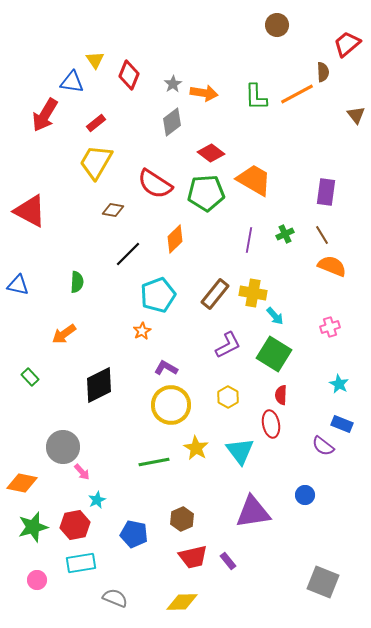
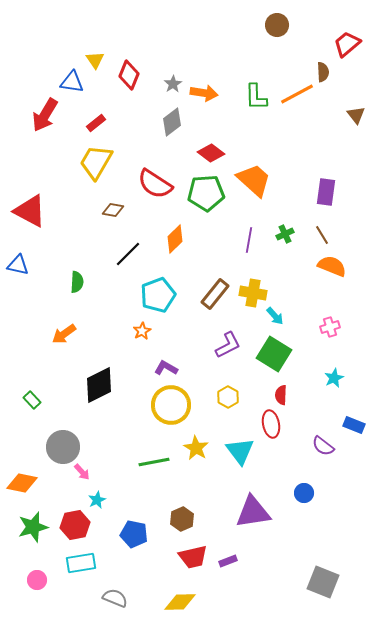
orange trapezoid at (254, 180): rotated 12 degrees clockwise
blue triangle at (18, 285): moved 20 px up
green rectangle at (30, 377): moved 2 px right, 23 px down
cyan star at (339, 384): moved 5 px left, 6 px up; rotated 18 degrees clockwise
blue rectangle at (342, 424): moved 12 px right, 1 px down
blue circle at (305, 495): moved 1 px left, 2 px up
purple rectangle at (228, 561): rotated 72 degrees counterclockwise
yellow diamond at (182, 602): moved 2 px left
